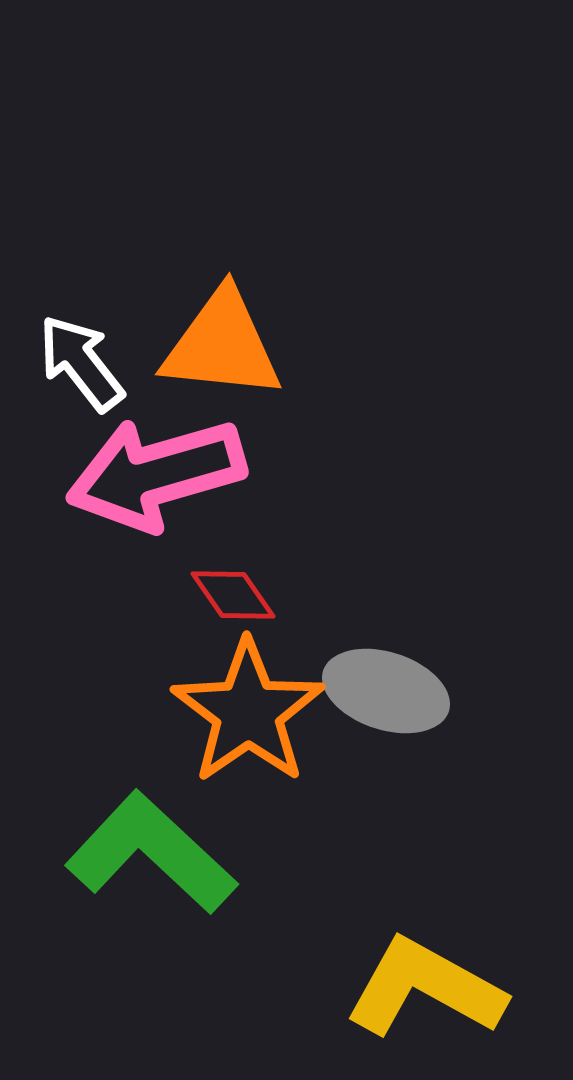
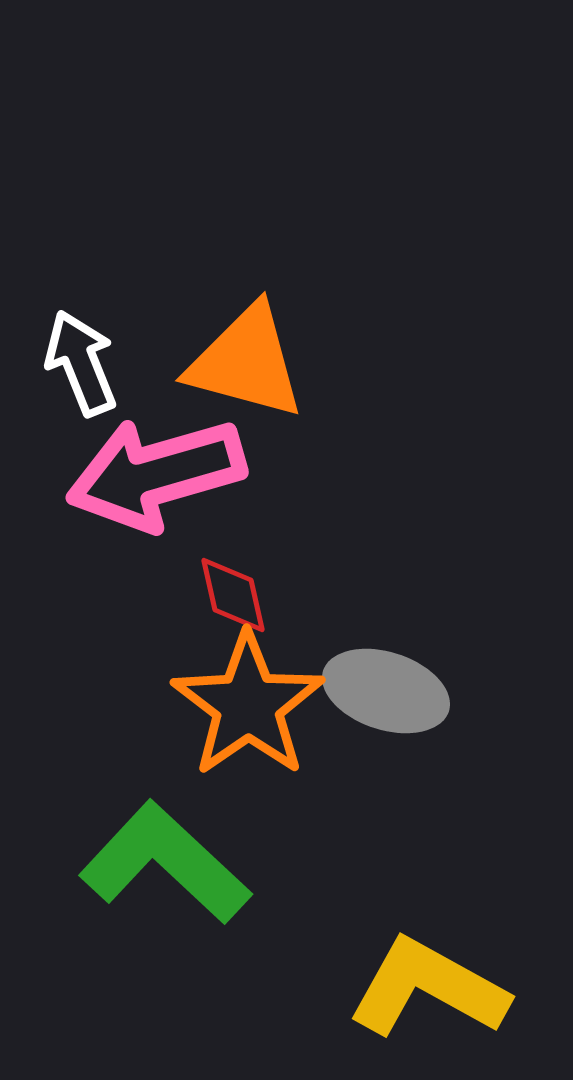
orange triangle: moved 24 px right, 17 px down; rotated 9 degrees clockwise
white arrow: rotated 16 degrees clockwise
red diamond: rotated 22 degrees clockwise
orange star: moved 7 px up
green L-shape: moved 14 px right, 10 px down
yellow L-shape: moved 3 px right
